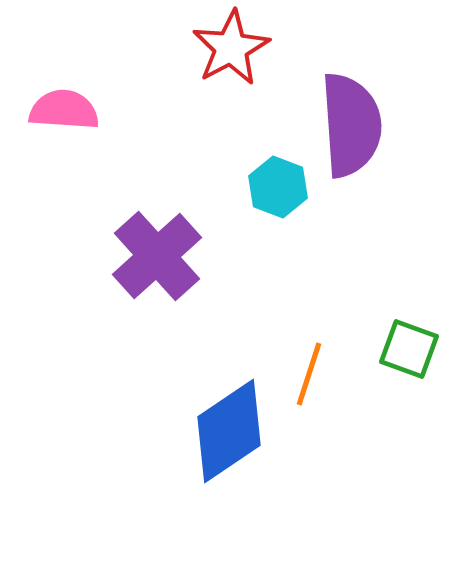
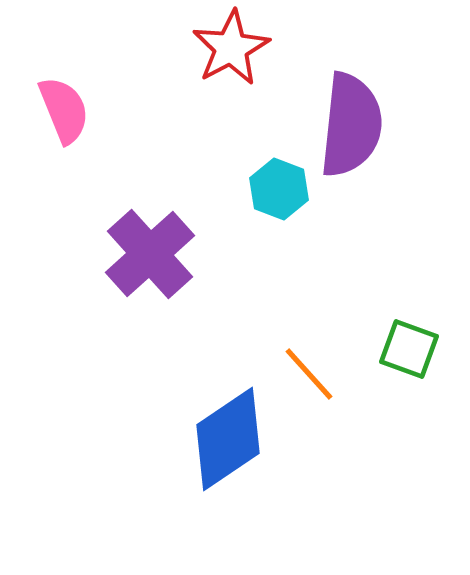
pink semicircle: rotated 64 degrees clockwise
purple semicircle: rotated 10 degrees clockwise
cyan hexagon: moved 1 px right, 2 px down
purple cross: moved 7 px left, 2 px up
orange line: rotated 60 degrees counterclockwise
blue diamond: moved 1 px left, 8 px down
